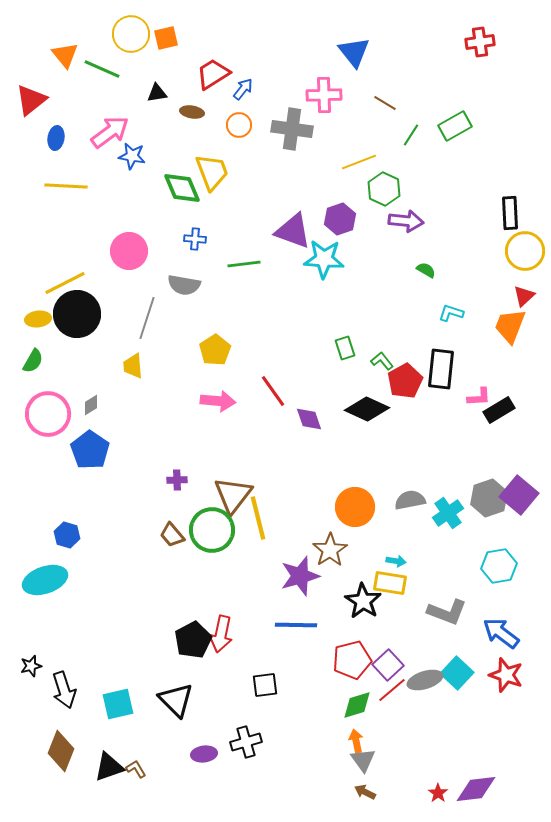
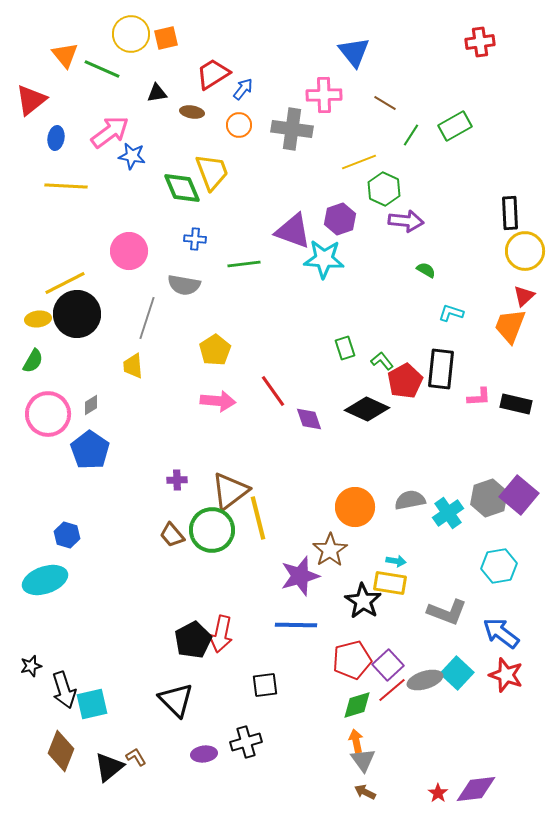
black rectangle at (499, 410): moved 17 px right, 6 px up; rotated 44 degrees clockwise
brown triangle at (233, 495): moved 3 px left, 4 px up; rotated 15 degrees clockwise
cyan square at (118, 704): moved 26 px left
black triangle at (109, 767): rotated 20 degrees counterclockwise
brown L-shape at (136, 769): moved 12 px up
